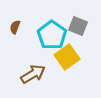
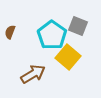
brown semicircle: moved 5 px left, 5 px down
yellow square: moved 1 px right; rotated 15 degrees counterclockwise
